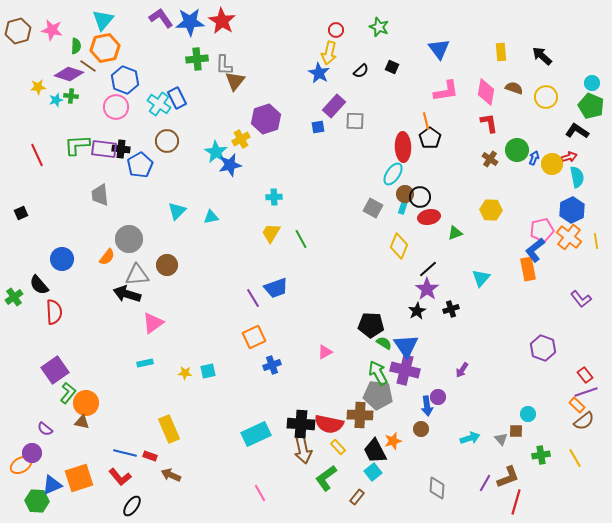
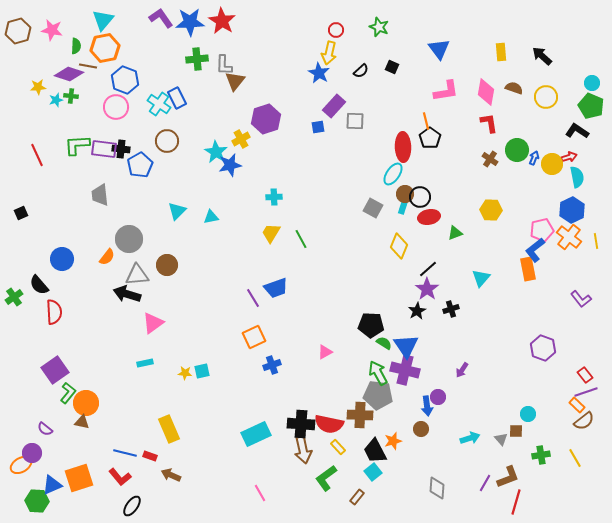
brown line at (88, 66): rotated 24 degrees counterclockwise
cyan square at (208, 371): moved 6 px left
